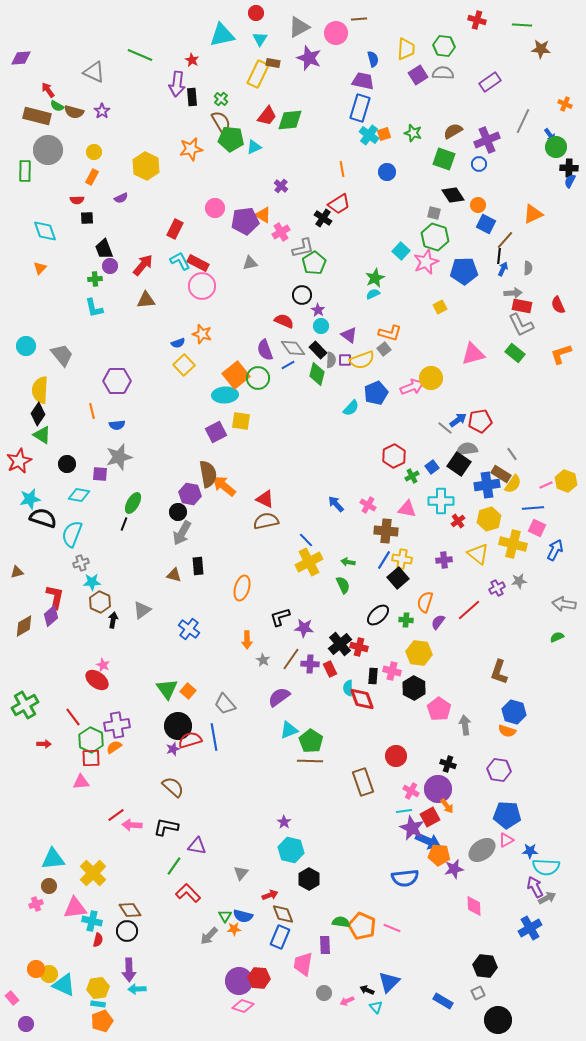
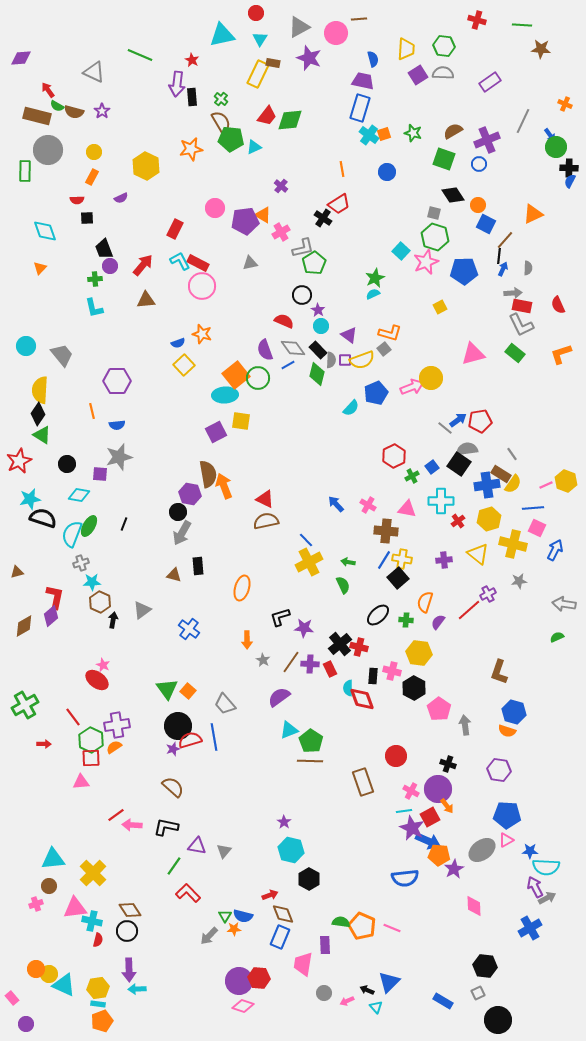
orange arrow at (224, 486): rotated 30 degrees clockwise
green ellipse at (133, 503): moved 44 px left, 23 px down
purple cross at (497, 588): moved 9 px left, 6 px down
brown line at (291, 659): moved 3 px down
purple star at (454, 869): rotated 18 degrees counterclockwise
gray triangle at (241, 873): moved 17 px left, 22 px up
